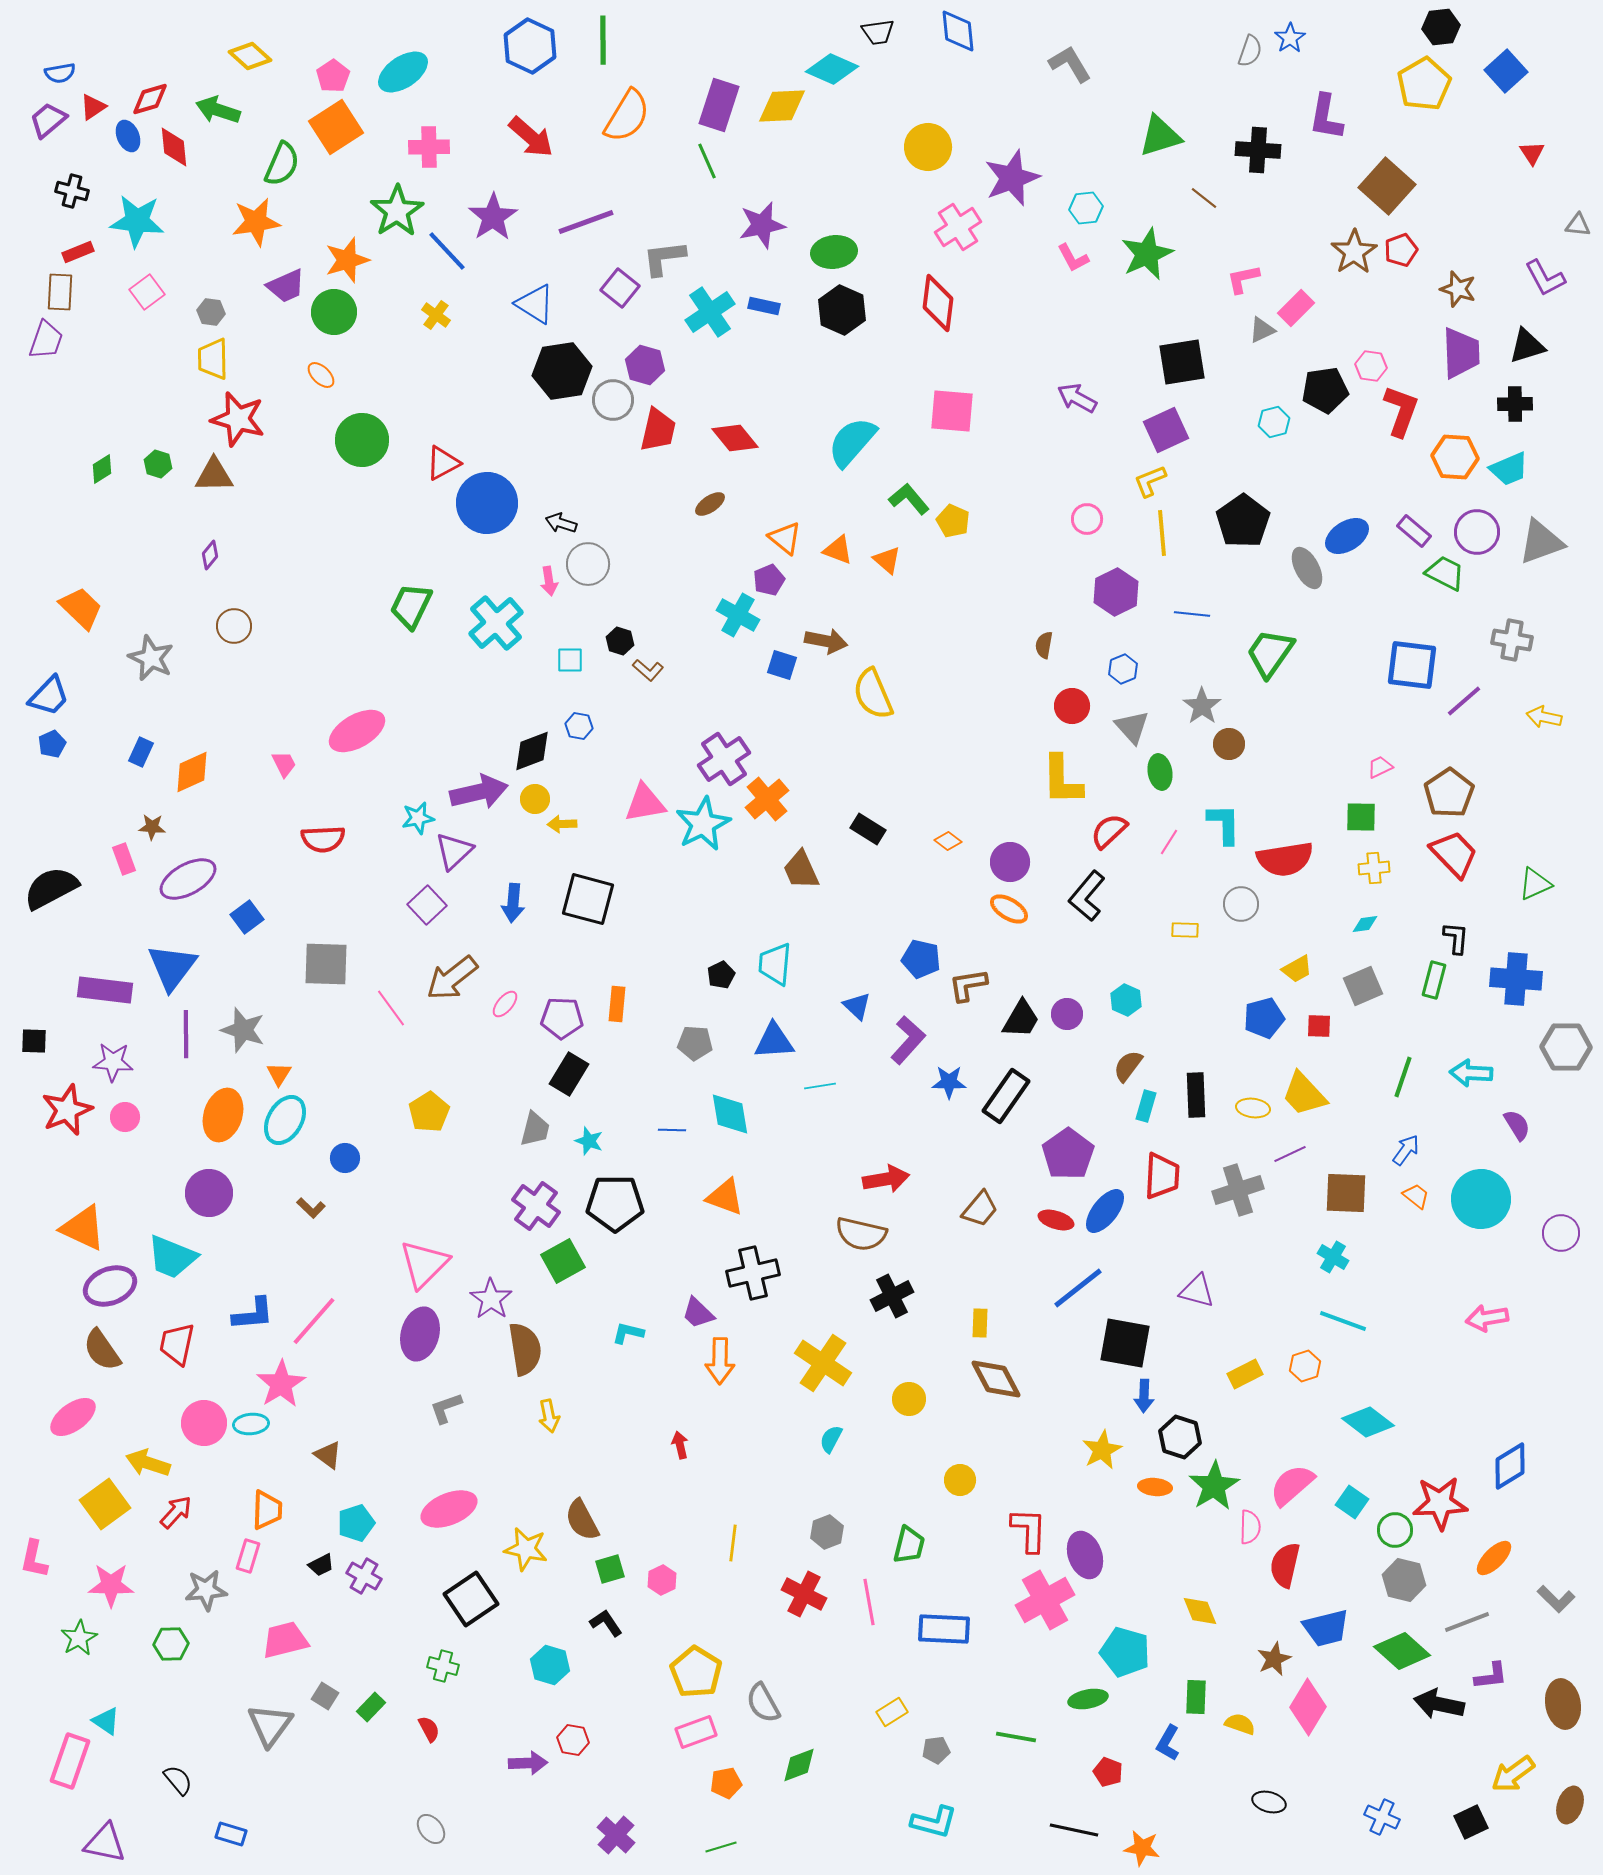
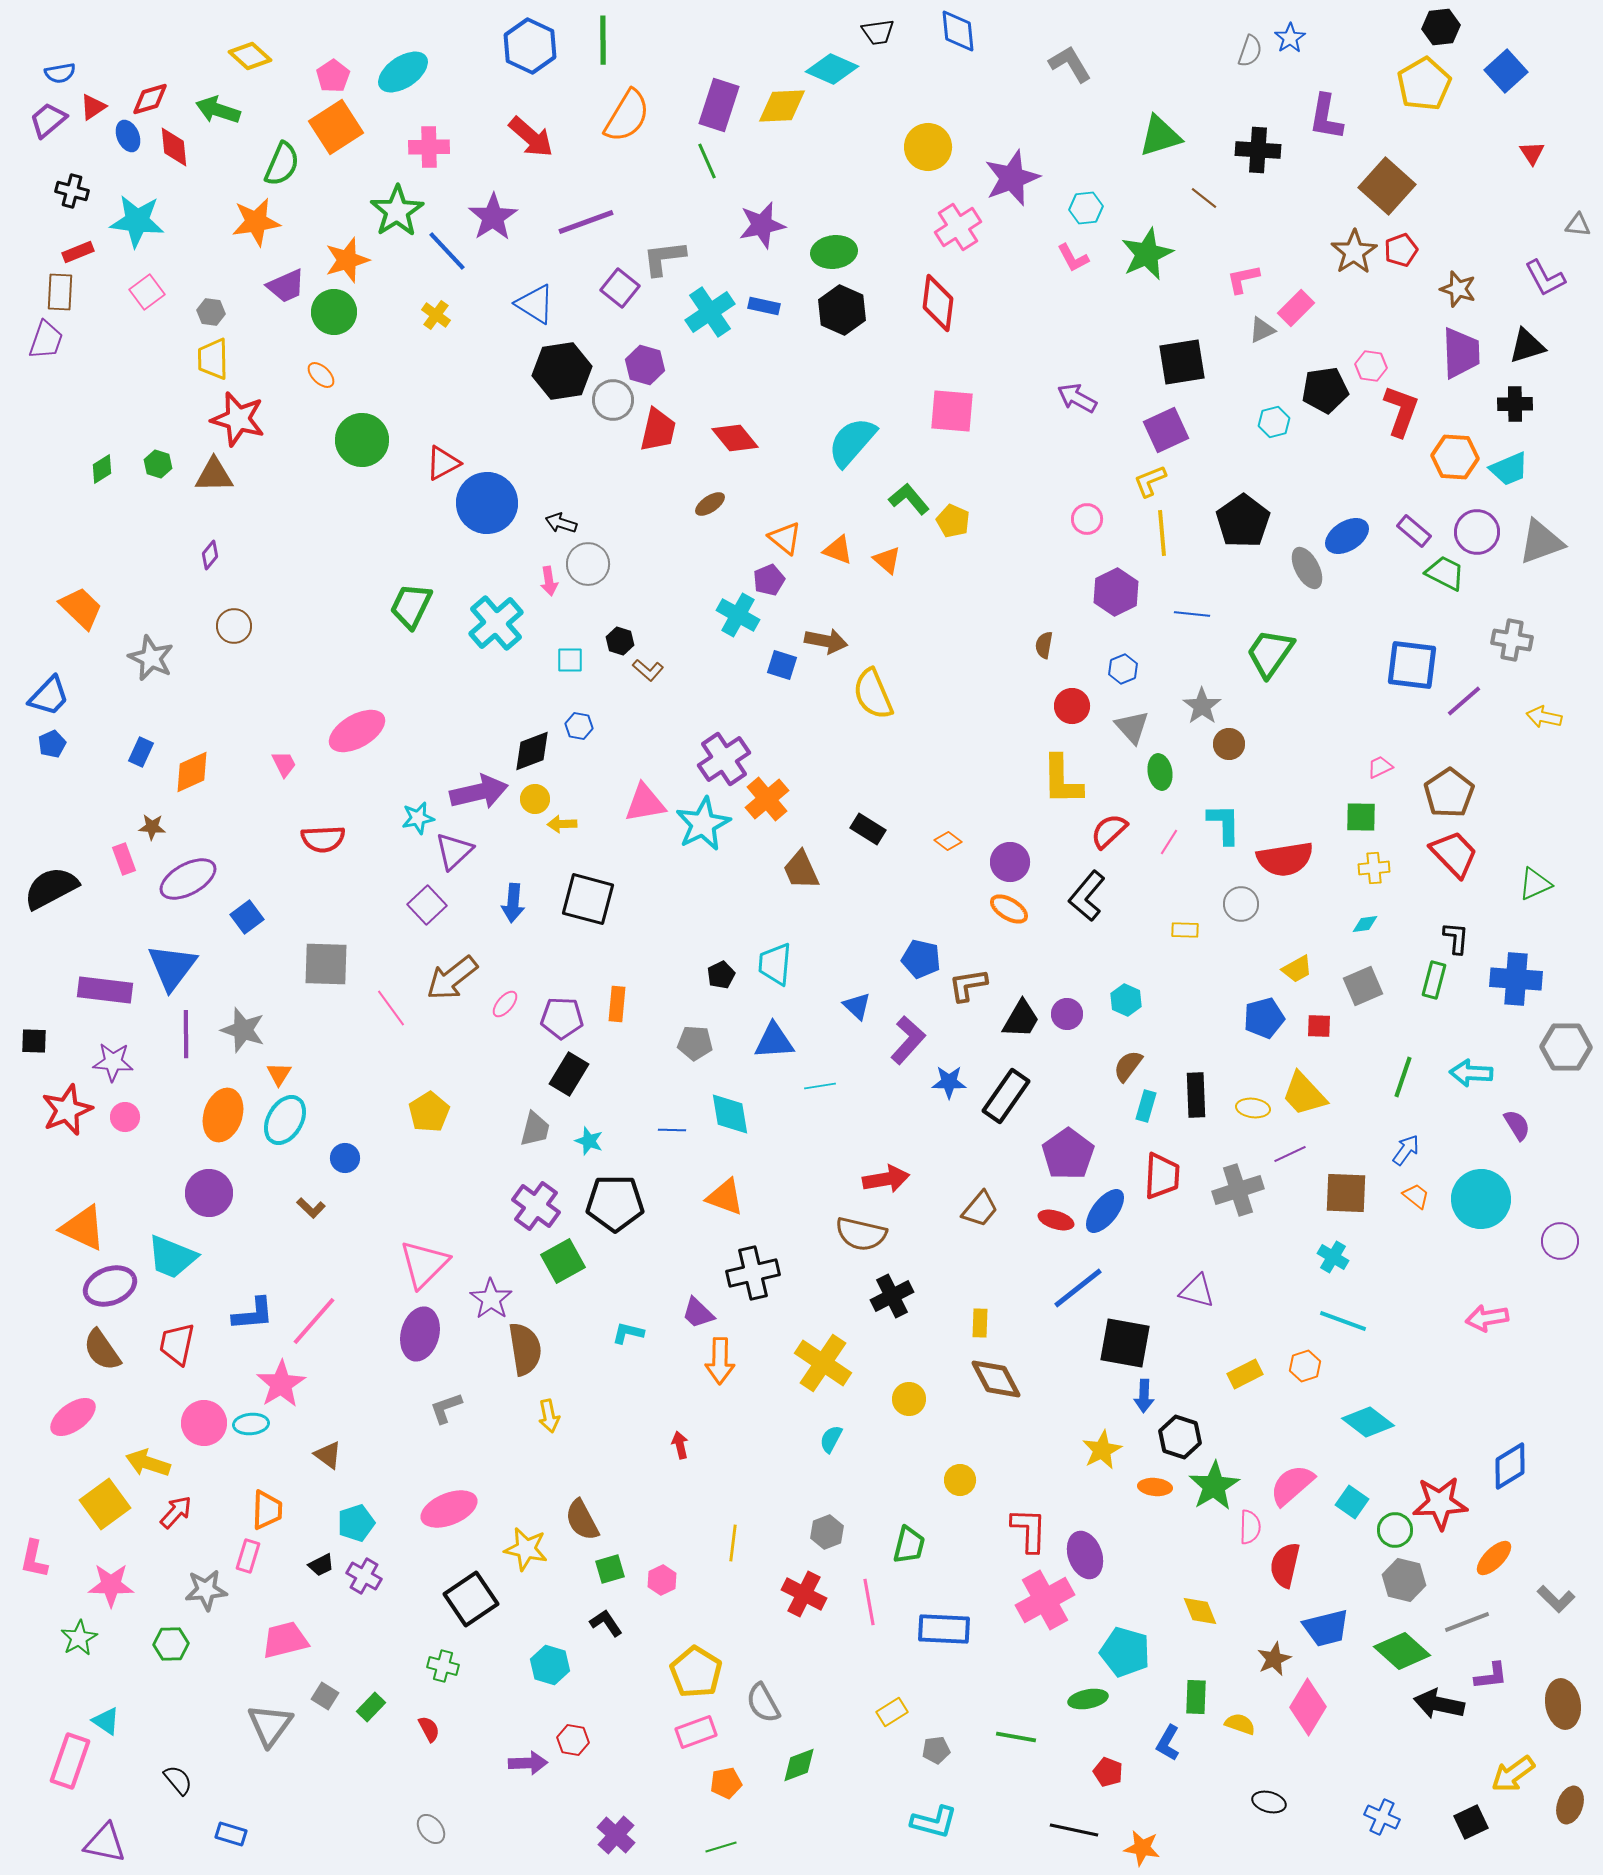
purple circle at (1561, 1233): moved 1 px left, 8 px down
